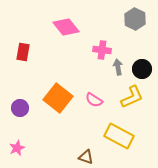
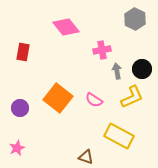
pink cross: rotated 18 degrees counterclockwise
gray arrow: moved 1 px left, 4 px down
